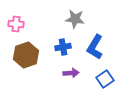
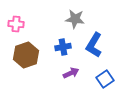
blue L-shape: moved 1 px left, 2 px up
purple arrow: rotated 21 degrees counterclockwise
